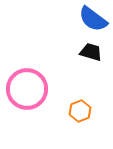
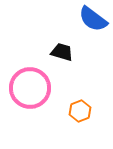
black trapezoid: moved 29 px left
pink circle: moved 3 px right, 1 px up
